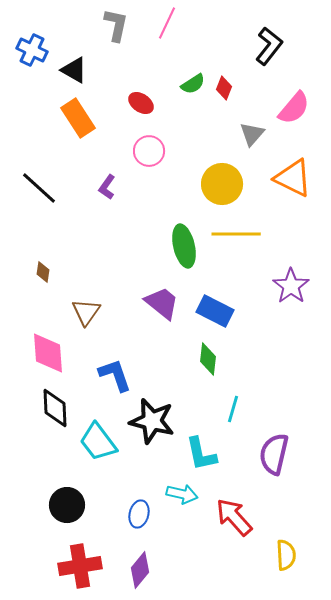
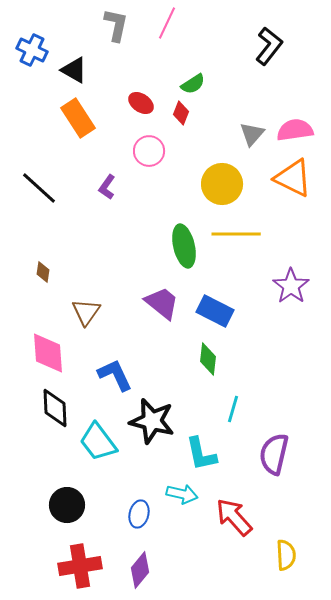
red diamond: moved 43 px left, 25 px down
pink semicircle: moved 1 px right, 22 px down; rotated 138 degrees counterclockwise
blue L-shape: rotated 6 degrees counterclockwise
